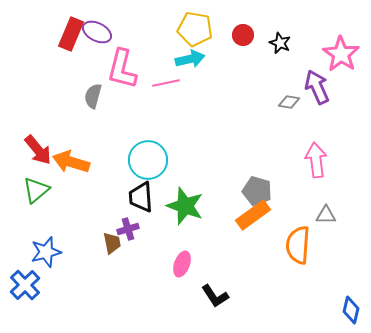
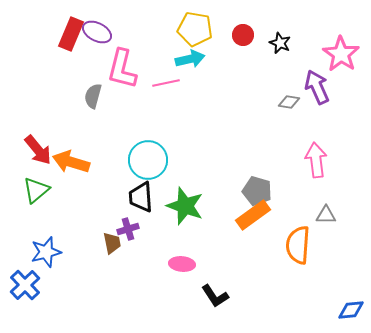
pink ellipse: rotated 75 degrees clockwise
blue diamond: rotated 72 degrees clockwise
